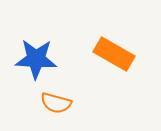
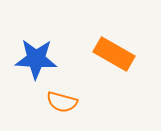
orange semicircle: moved 6 px right, 1 px up
